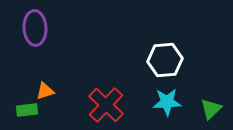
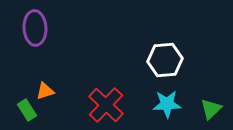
cyan star: moved 2 px down
green rectangle: rotated 65 degrees clockwise
